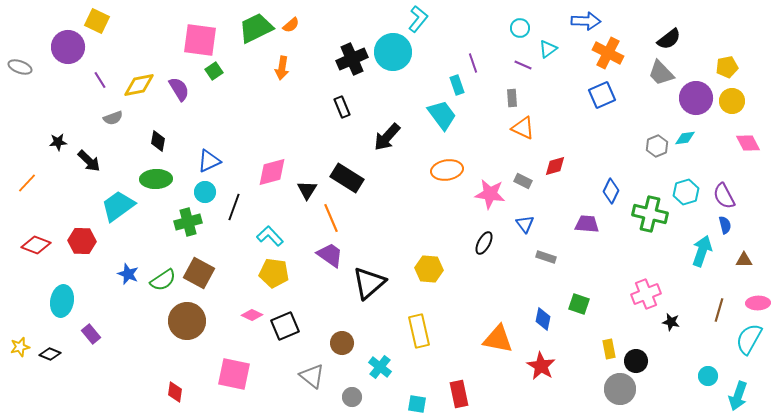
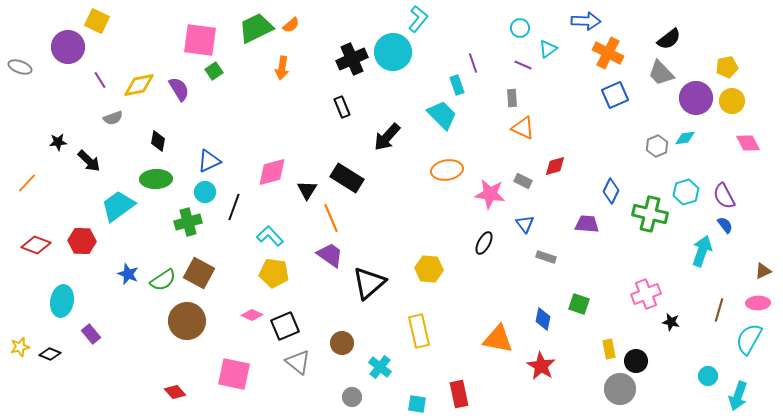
blue square at (602, 95): moved 13 px right
cyan trapezoid at (442, 115): rotated 8 degrees counterclockwise
blue semicircle at (725, 225): rotated 24 degrees counterclockwise
brown triangle at (744, 260): moved 19 px right, 11 px down; rotated 24 degrees counterclockwise
gray triangle at (312, 376): moved 14 px left, 14 px up
red diamond at (175, 392): rotated 50 degrees counterclockwise
